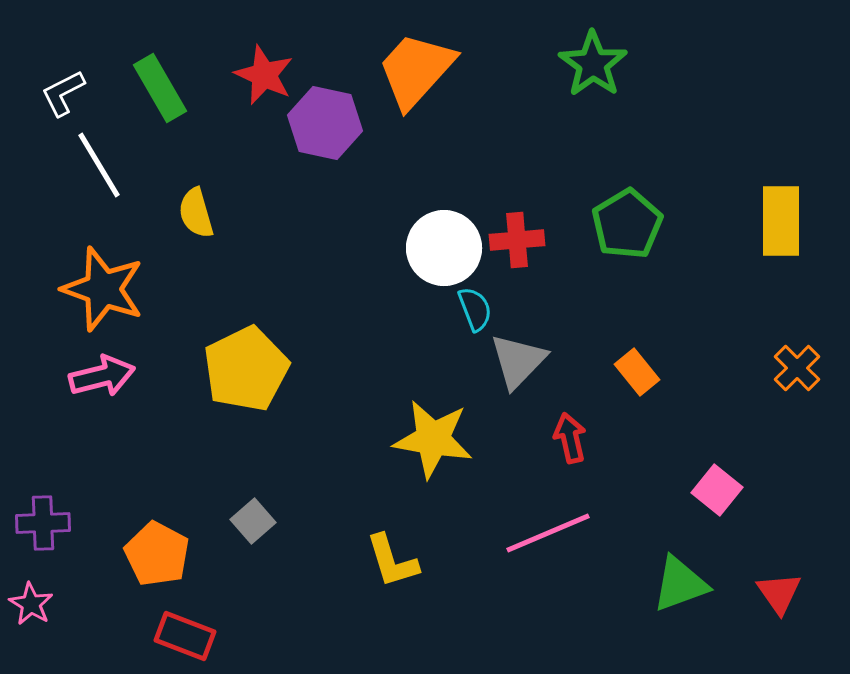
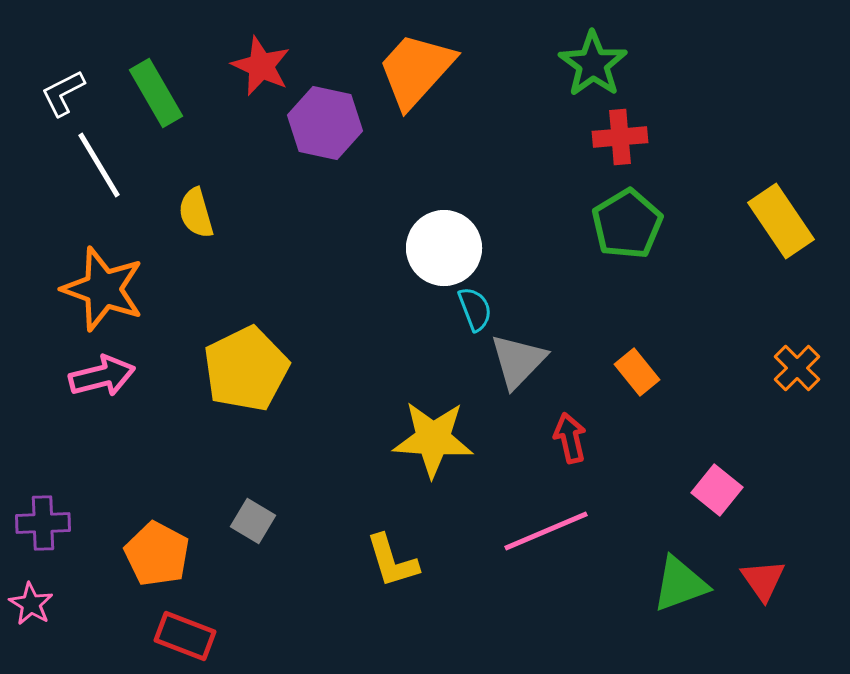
red star: moved 3 px left, 9 px up
green rectangle: moved 4 px left, 5 px down
yellow rectangle: rotated 34 degrees counterclockwise
red cross: moved 103 px right, 103 px up
yellow star: rotated 6 degrees counterclockwise
gray square: rotated 18 degrees counterclockwise
pink line: moved 2 px left, 2 px up
red triangle: moved 16 px left, 13 px up
